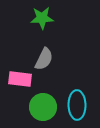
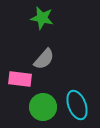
green star: rotated 15 degrees clockwise
gray semicircle: rotated 15 degrees clockwise
cyan ellipse: rotated 20 degrees counterclockwise
